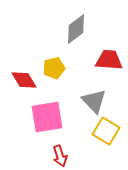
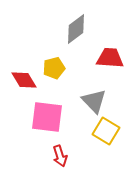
red trapezoid: moved 1 px right, 2 px up
pink square: rotated 16 degrees clockwise
